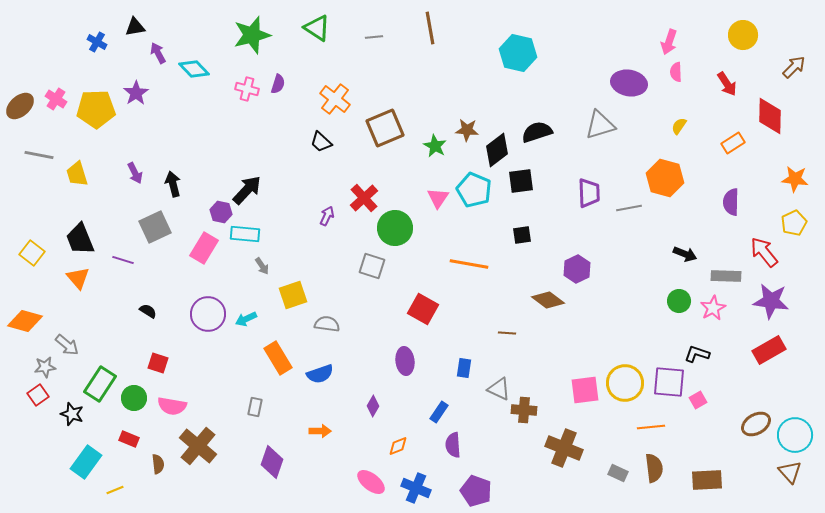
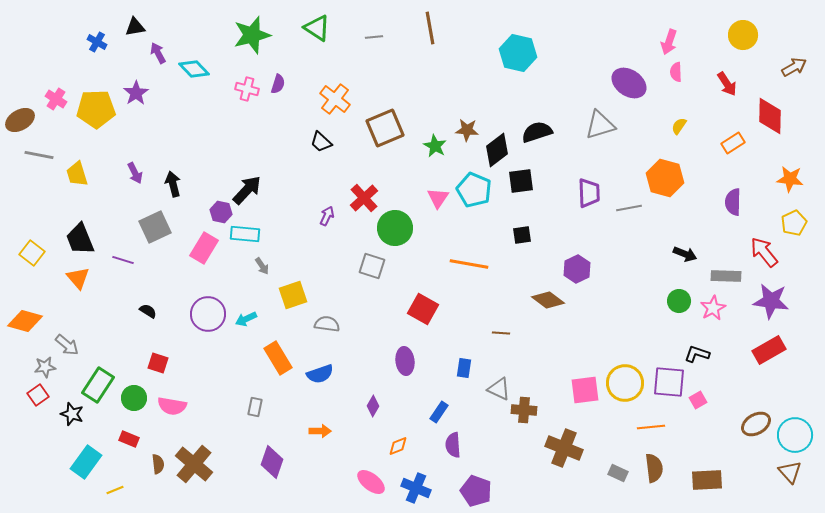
brown arrow at (794, 67): rotated 15 degrees clockwise
purple ellipse at (629, 83): rotated 24 degrees clockwise
brown ellipse at (20, 106): moved 14 px down; rotated 12 degrees clockwise
orange star at (795, 179): moved 5 px left
purple semicircle at (731, 202): moved 2 px right
brown line at (507, 333): moved 6 px left
green rectangle at (100, 384): moved 2 px left, 1 px down
brown cross at (198, 446): moved 4 px left, 18 px down
